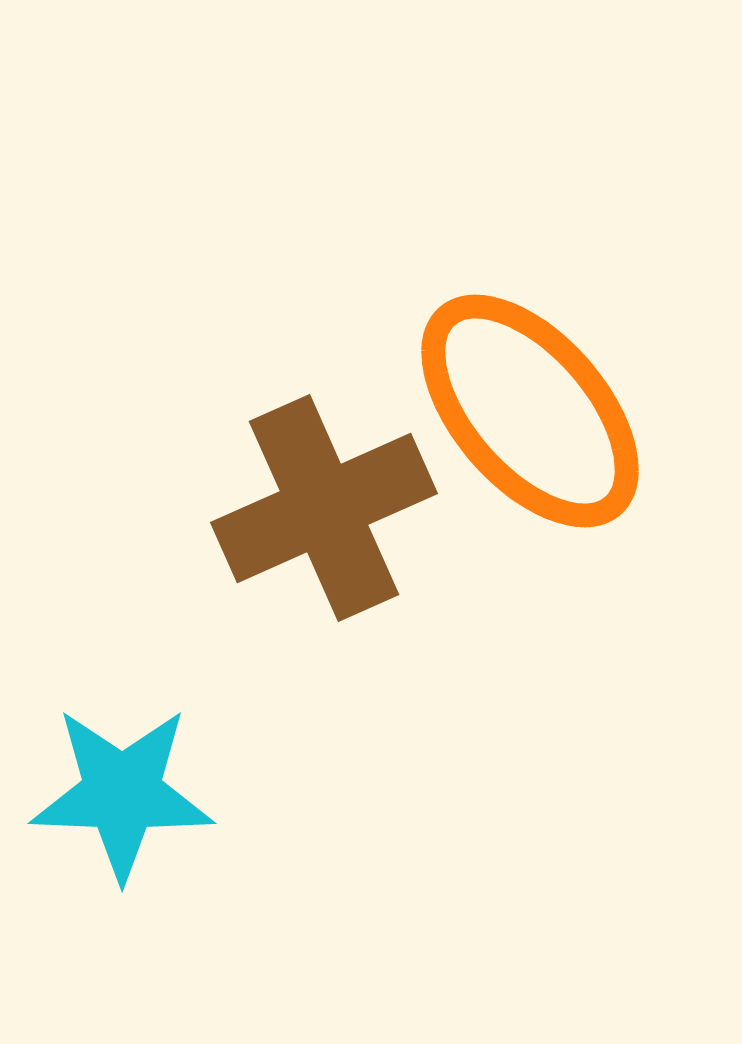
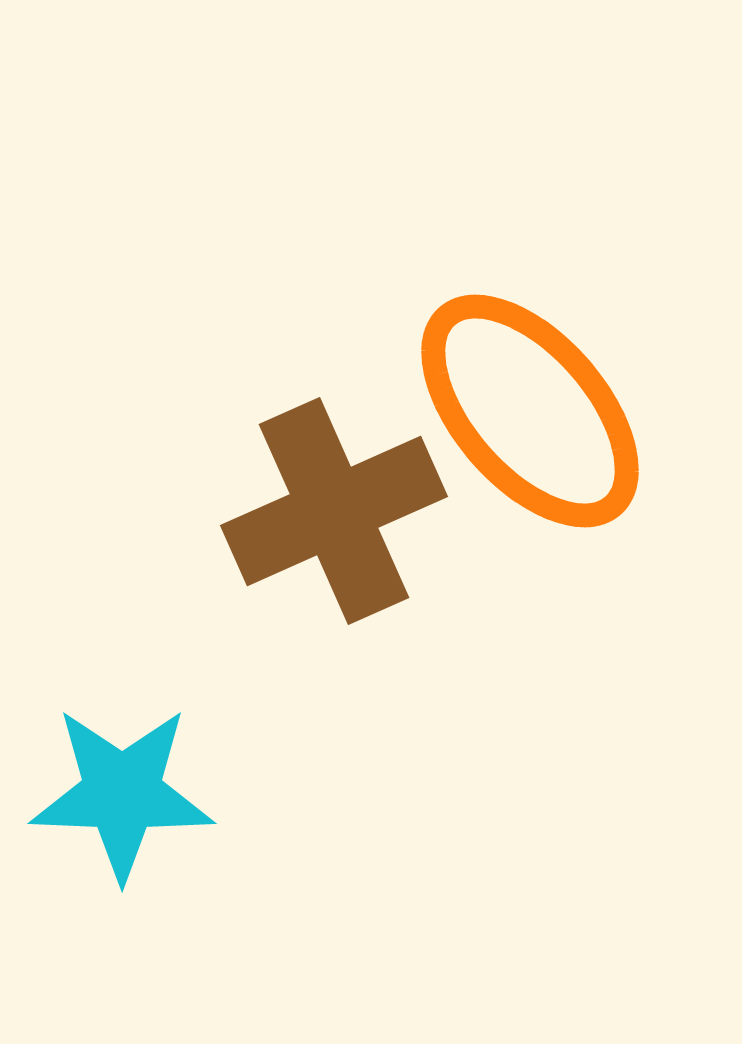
brown cross: moved 10 px right, 3 px down
